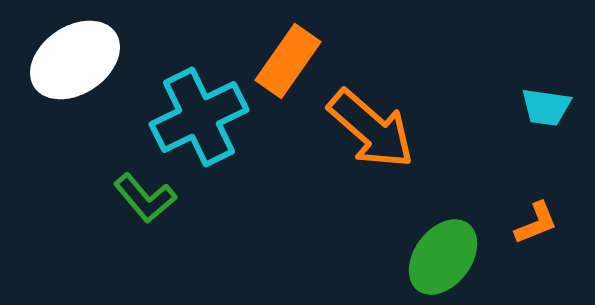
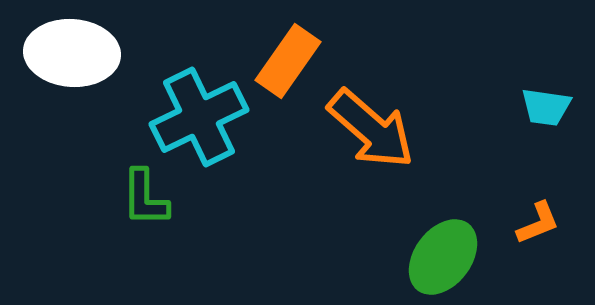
white ellipse: moved 3 px left, 7 px up; rotated 38 degrees clockwise
green L-shape: rotated 40 degrees clockwise
orange L-shape: moved 2 px right
